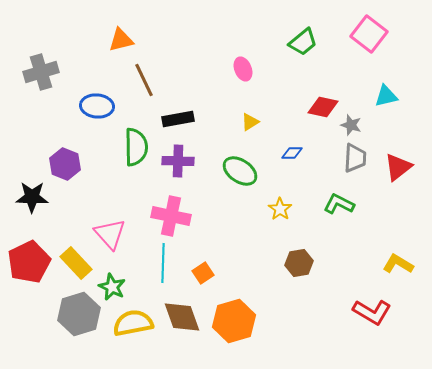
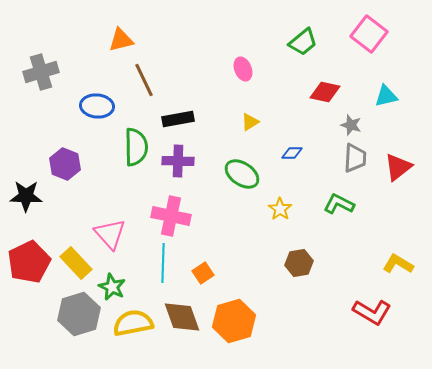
red diamond: moved 2 px right, 15 px up
green ellipse: moved 2 px right, 3 px down
black star: moved 6 px left, 1 px up
